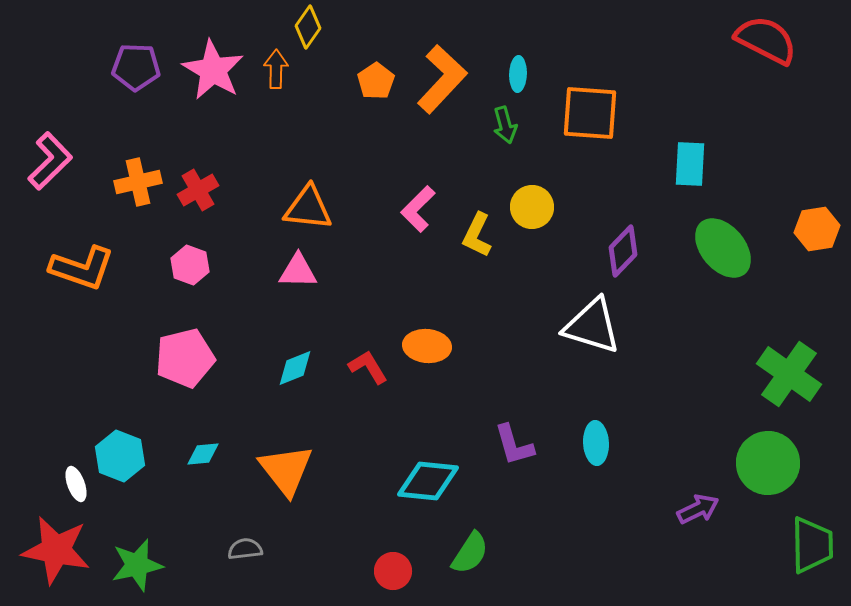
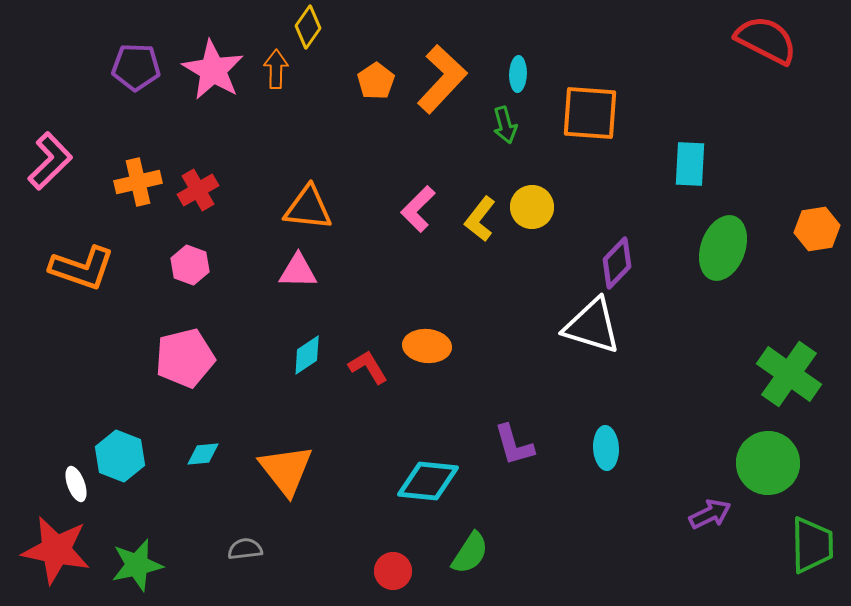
yellow L-shape at (477, 235): moved 3 px right, 16 px up; rotated 12 degrees clockwise
green ellipse at (723, 248): rotated 60 degrees clockwise
purple diamond at (623, 251): moved 6 px left, 12 px down
cyan diamond at (295, 368): moved 12 px right, 13 px up; rotated 12 degrees counterclockwise
cyan ellipse at (596, 443): moved 10 px right, 5 px down
purple arrow at (698, 509): moved 12 px right, 5 px down
